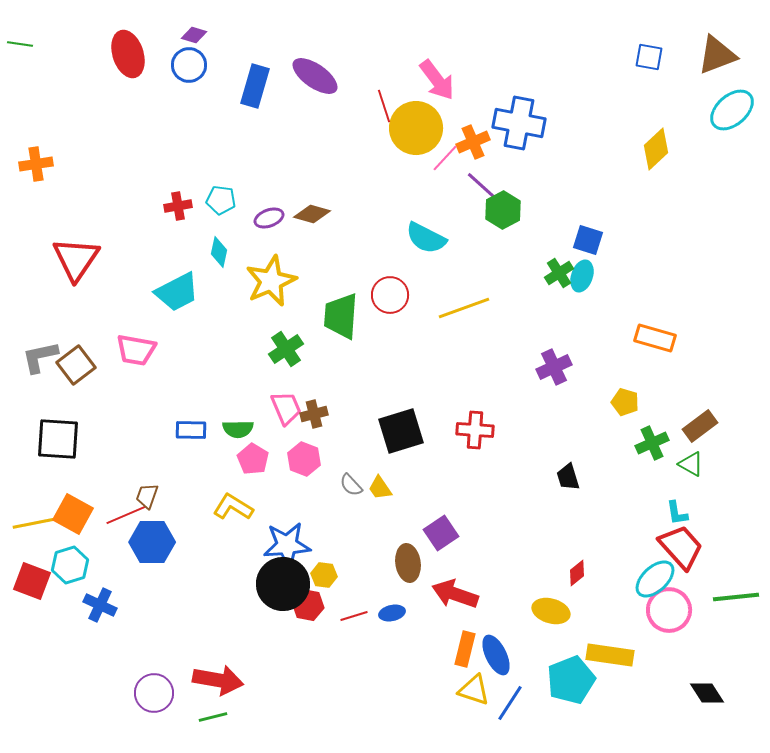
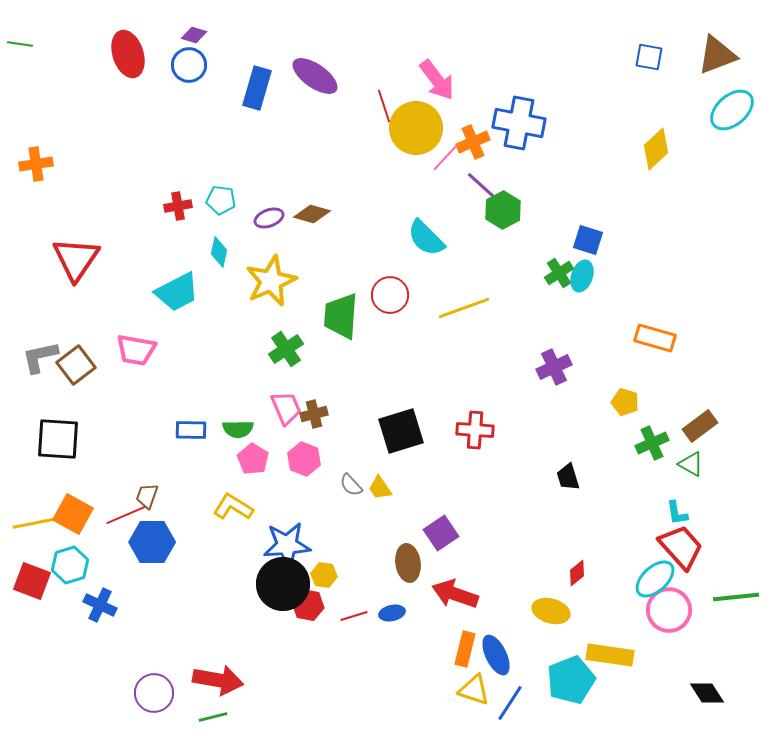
blue rectangle at (255, 86): moved 2 px right, 2 px down
cyan semicircle at (426, 238): rotated 18 degrees clockwise
